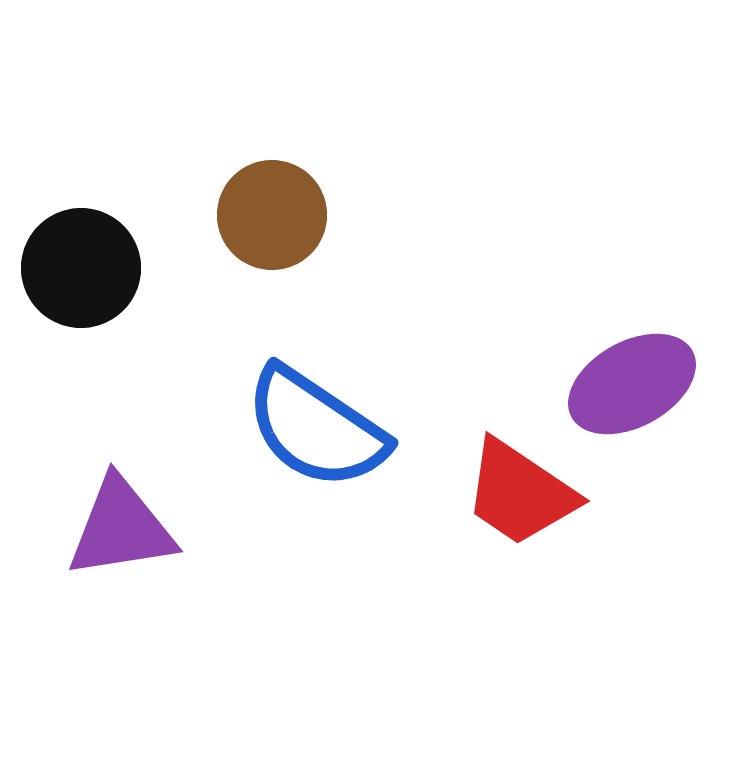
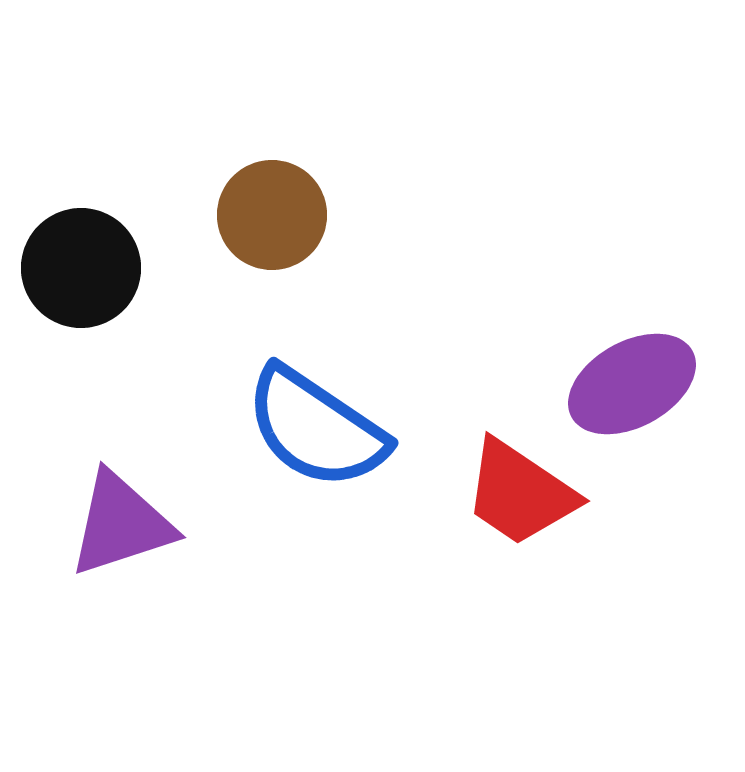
purple triangle: moved 4 px up; rotated 9 degrees counterclockwise
